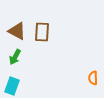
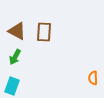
brown rectangle: moved 2 px right
